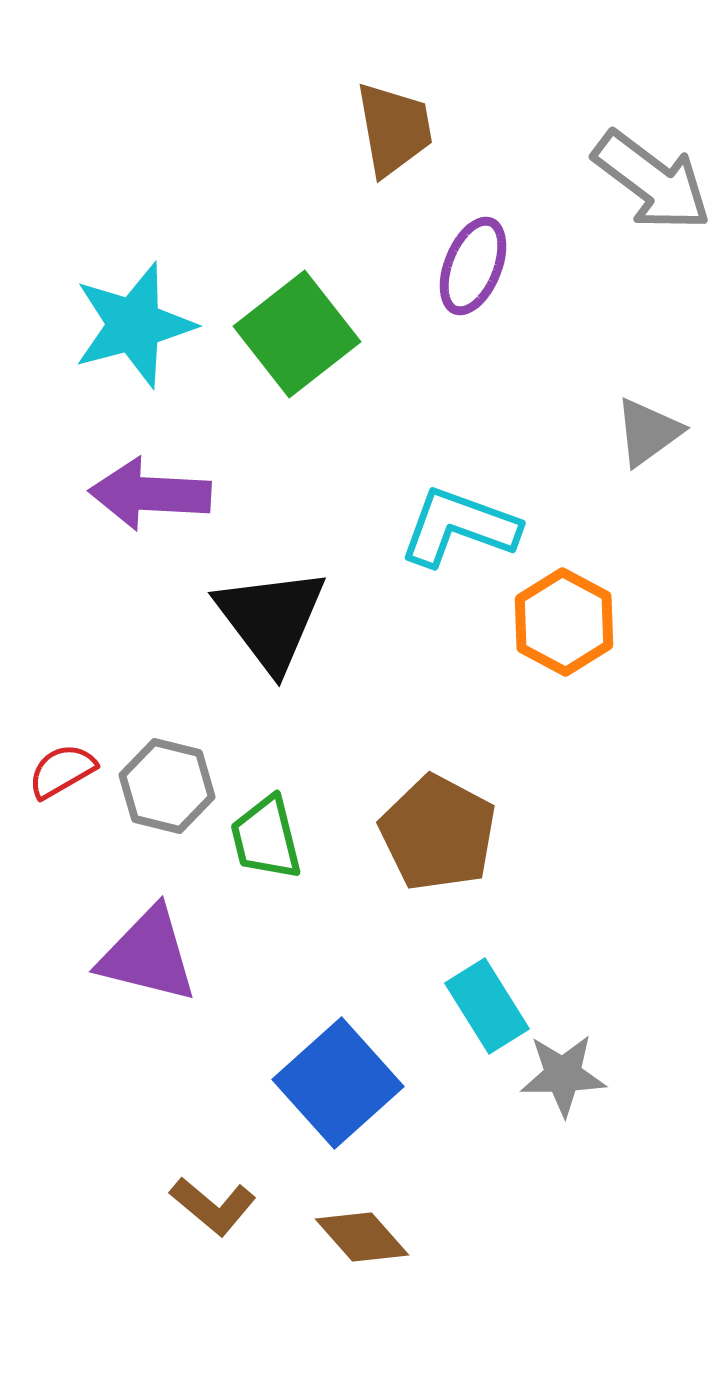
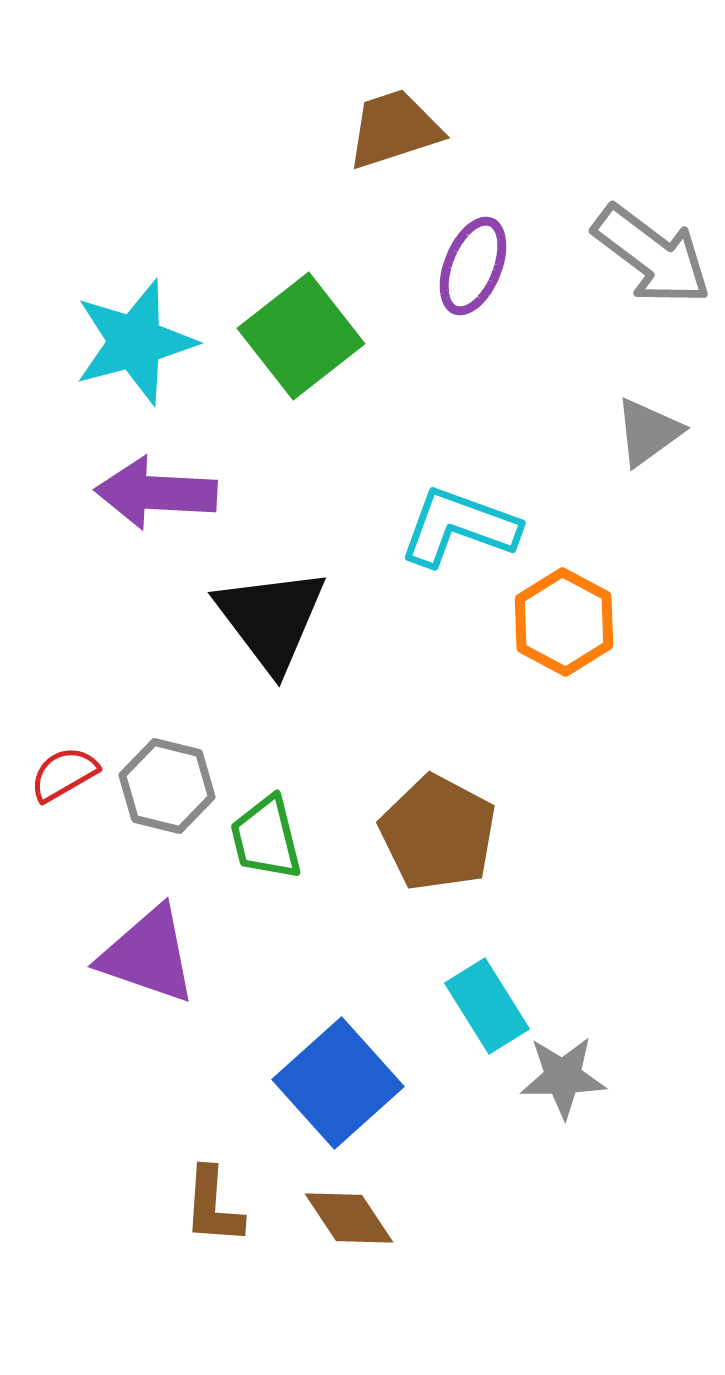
brown trapezoid: rotated 98 degrees counterclockwise
gray arrow: moved 74 px down
cyan star: moved 1 px right, 17 px down
green square: moved 4 px right, 2 px down
purple arrow: moved 6 px right, 1 px up
red semicircle: moved 2 px right, 3 px down
purple triangle: rotated 5 degrees clockwise
gray star: moved 2 px down
brown L-shape: rotated 54 degrees clockwise
brown diamond: moved 13 px left, 19 px up; rotated 8 degrees clockwise
